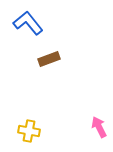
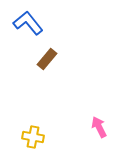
brown rectangle: moved 2 px left; rotated 30 degrees counterclockwise
yellow cross: moved 4 px right, 6 px down
